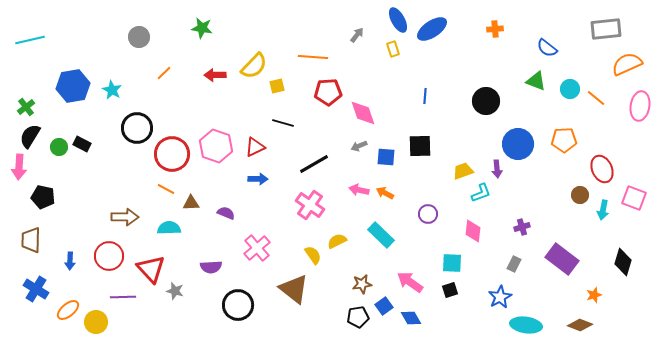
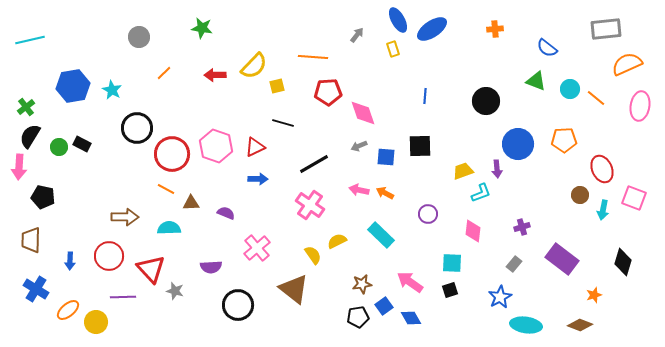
gray rectangle at (514, 264): rotated 14 degrees clockwise
